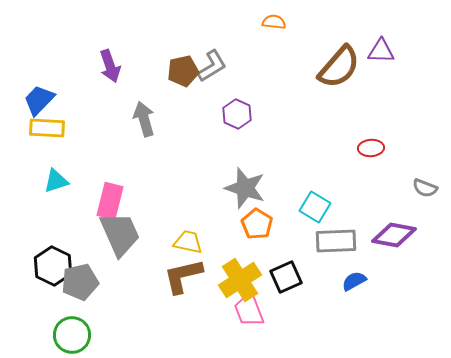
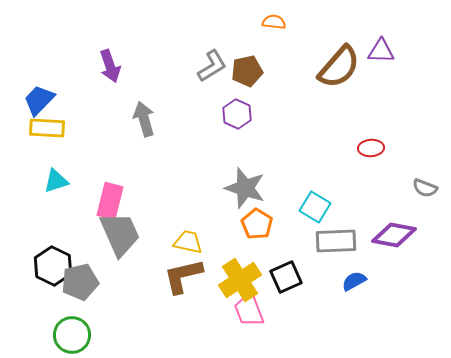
brown pentagon: moved 64 px right
